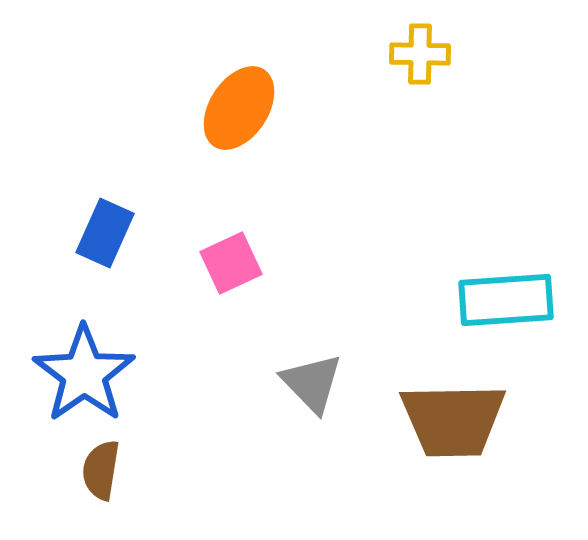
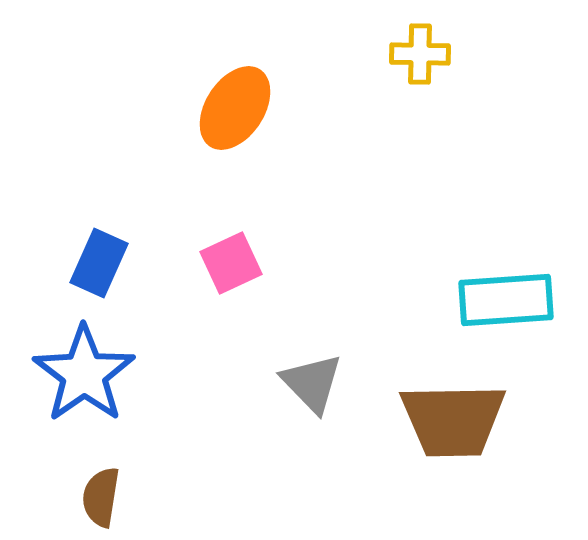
orange ellipse: moved 4 px left
blue rectangle: moved 6 px left, 30 px down
brown semicircle: moved 27 px down
